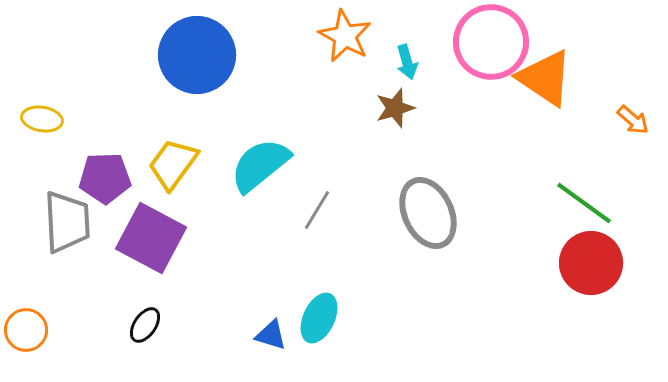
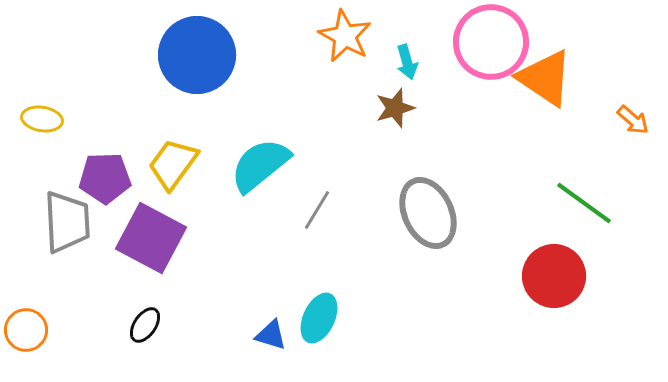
red circle: moved 37 px left, 13 px down
